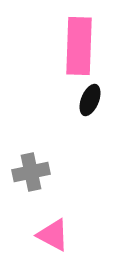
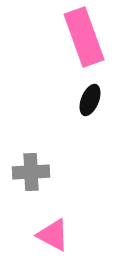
pink rectangle: moved 5 px right, 9 px up; rotated 22 degrees counterclockwise
gray cross: rotated 9 degrees clockwise
